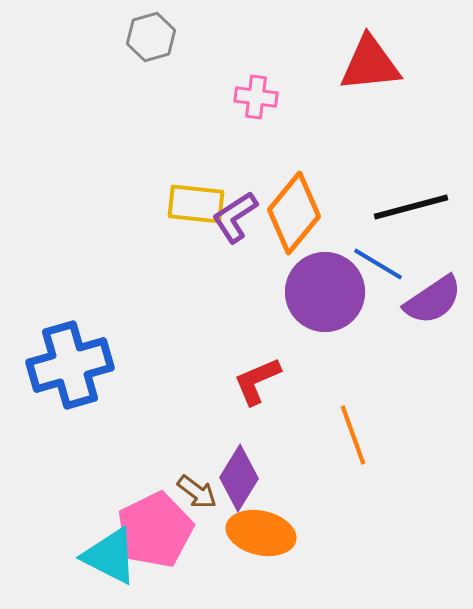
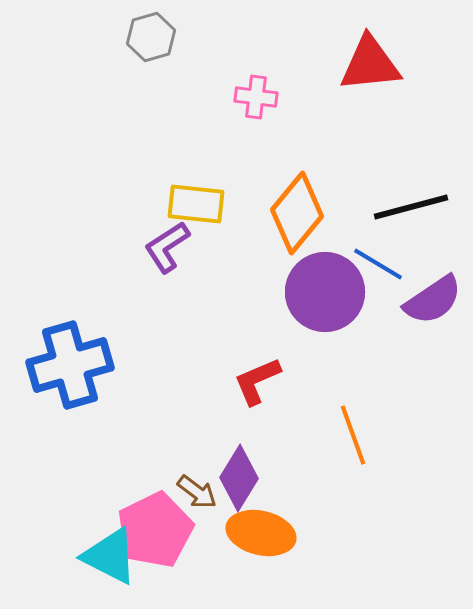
orange diamond: moved 3 px right
purple L-shape: moved 68 px left, 30 px down
